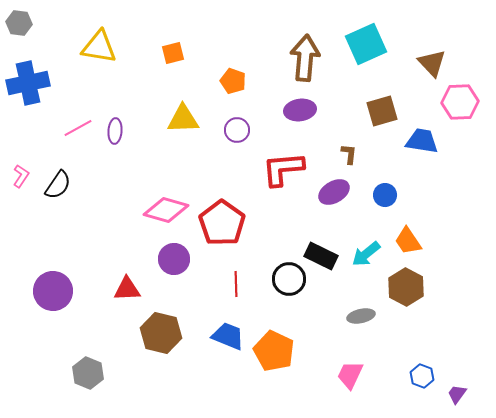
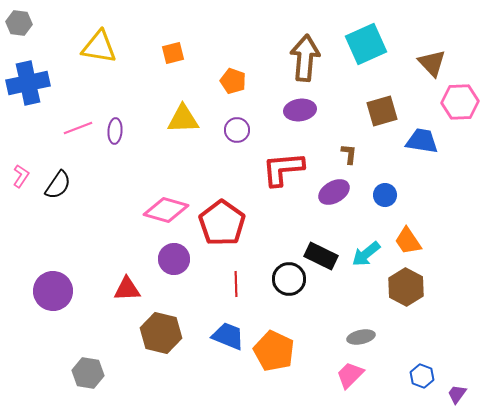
pink line at (78, 128): rotated 8 degrees clockwise
gray ellipse at (361, 316): moved 21 px down
gray hexagon at (88, 373): rotated 12 degrees counterclockwise
pink trapezoid at (350, 375): rotated 20 degrees clockwise
